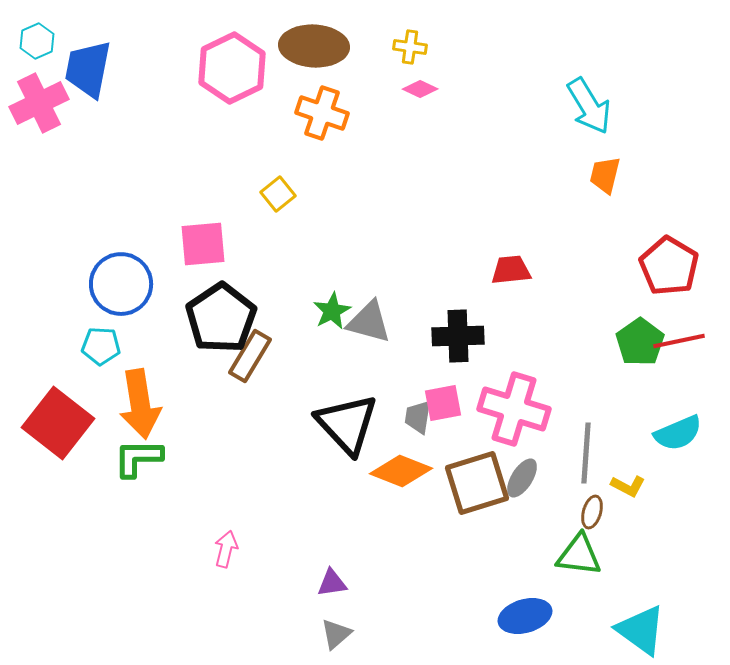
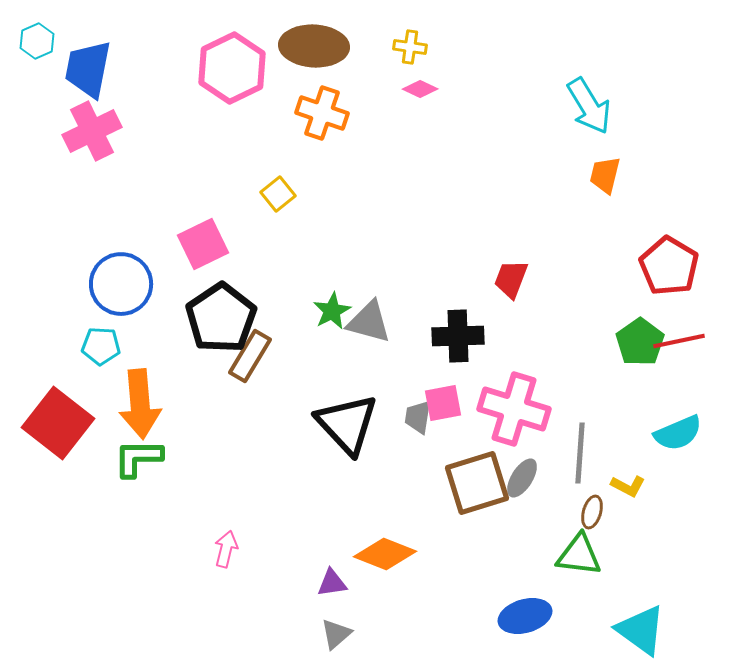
pink cross at (39, 103): moved 53 px right, 28 px down
pink square at (203, 244): rotated 21 degrees counterclockwise
red trapezoid at (511, 270): moved 9 px down; rotated 63 degrees counterclockwise
orange arrow at (140, 404): rotated 4 degrees clockwise
gray line at (586, 453): moved 6 px left
orange diamond at (401, 471): moved 16 px left, 83 px down
